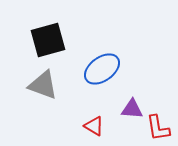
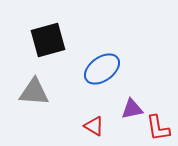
gray triangle: moved 9 px left, 7 px down; rotated 16 degrees counterclockwise
purple triangle: rotated 15 degrees counterclockwise
